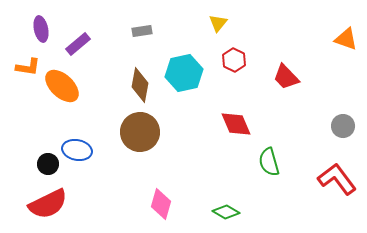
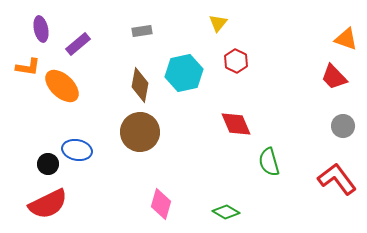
red hexagon: moved 2 px right, 1 px down
red trapezoid: moved 48 px right
